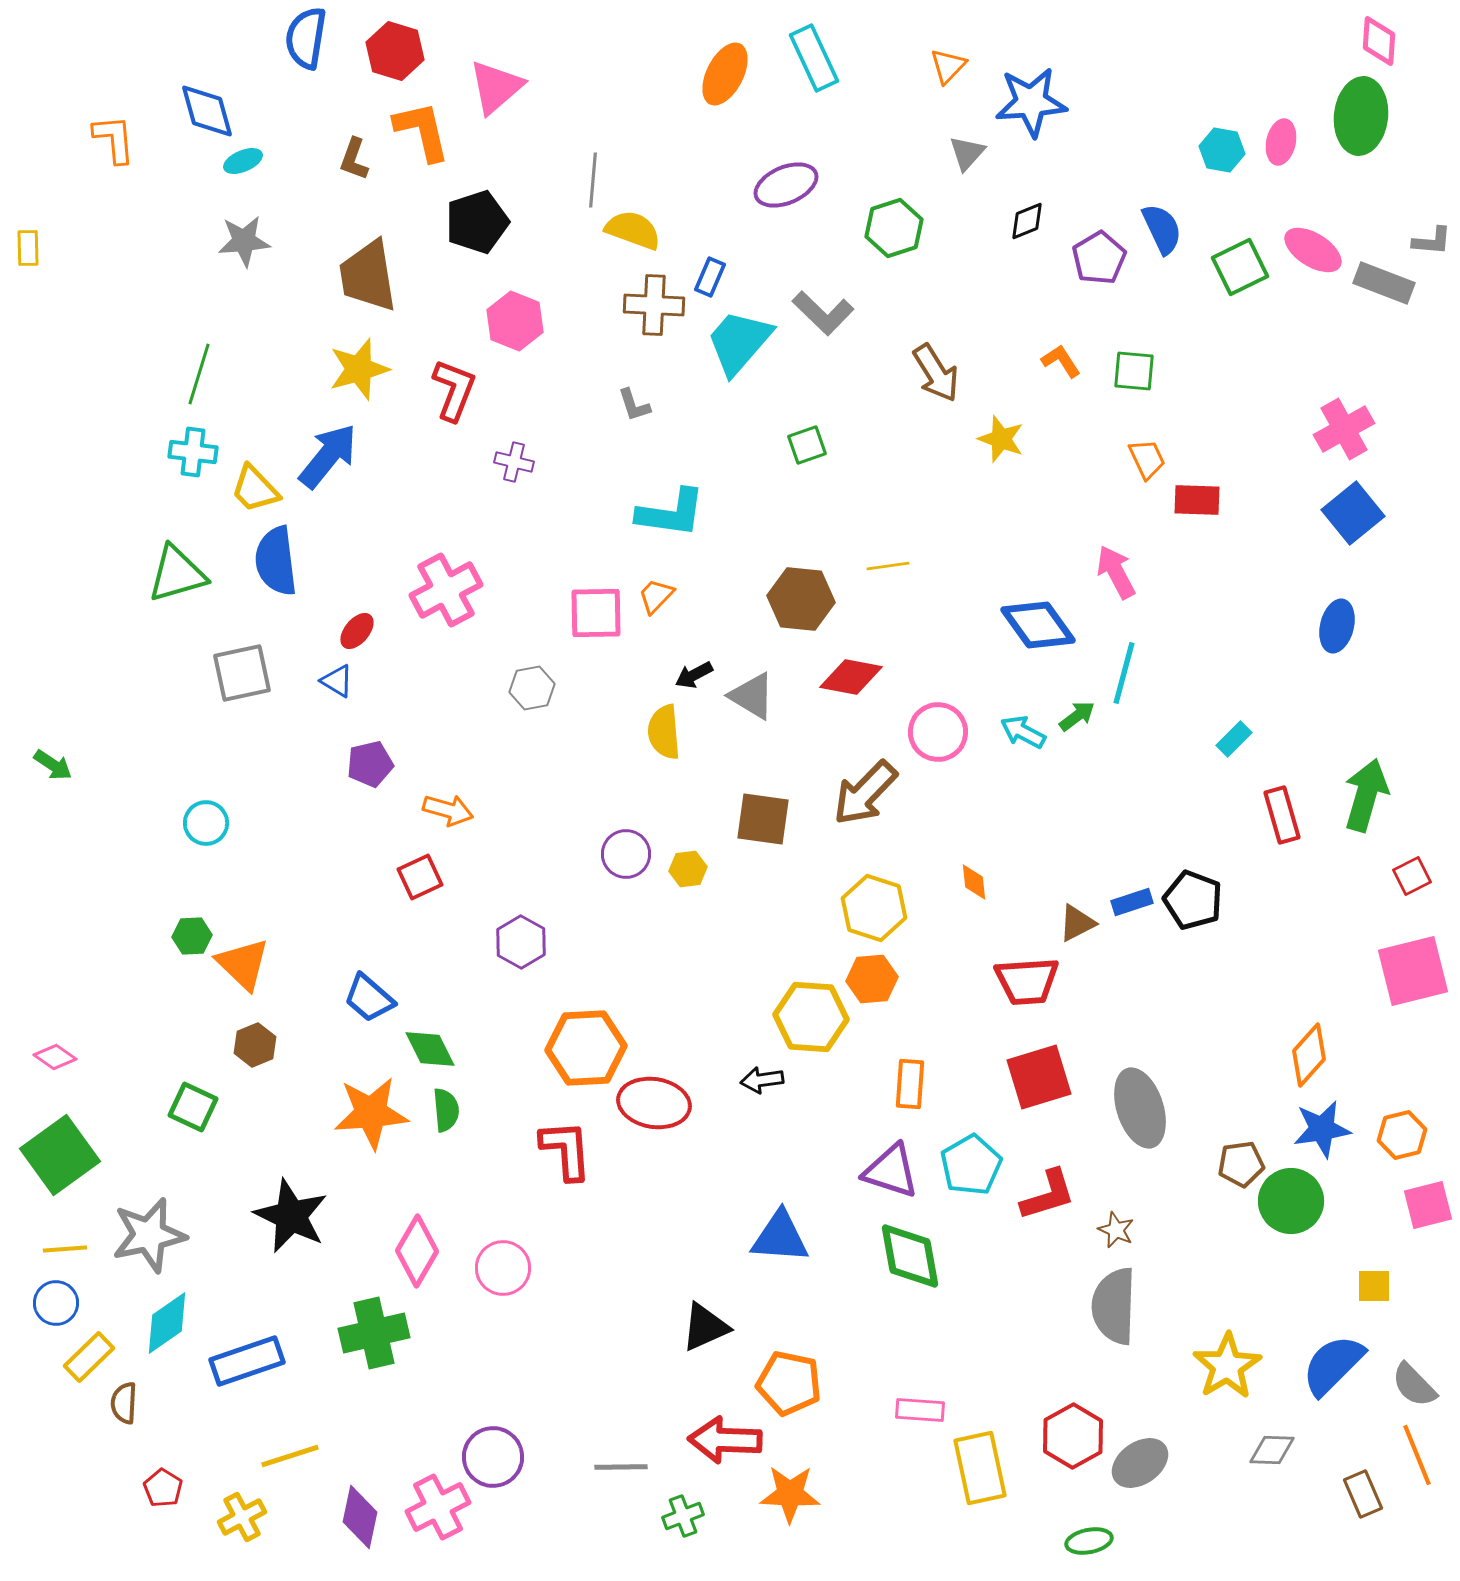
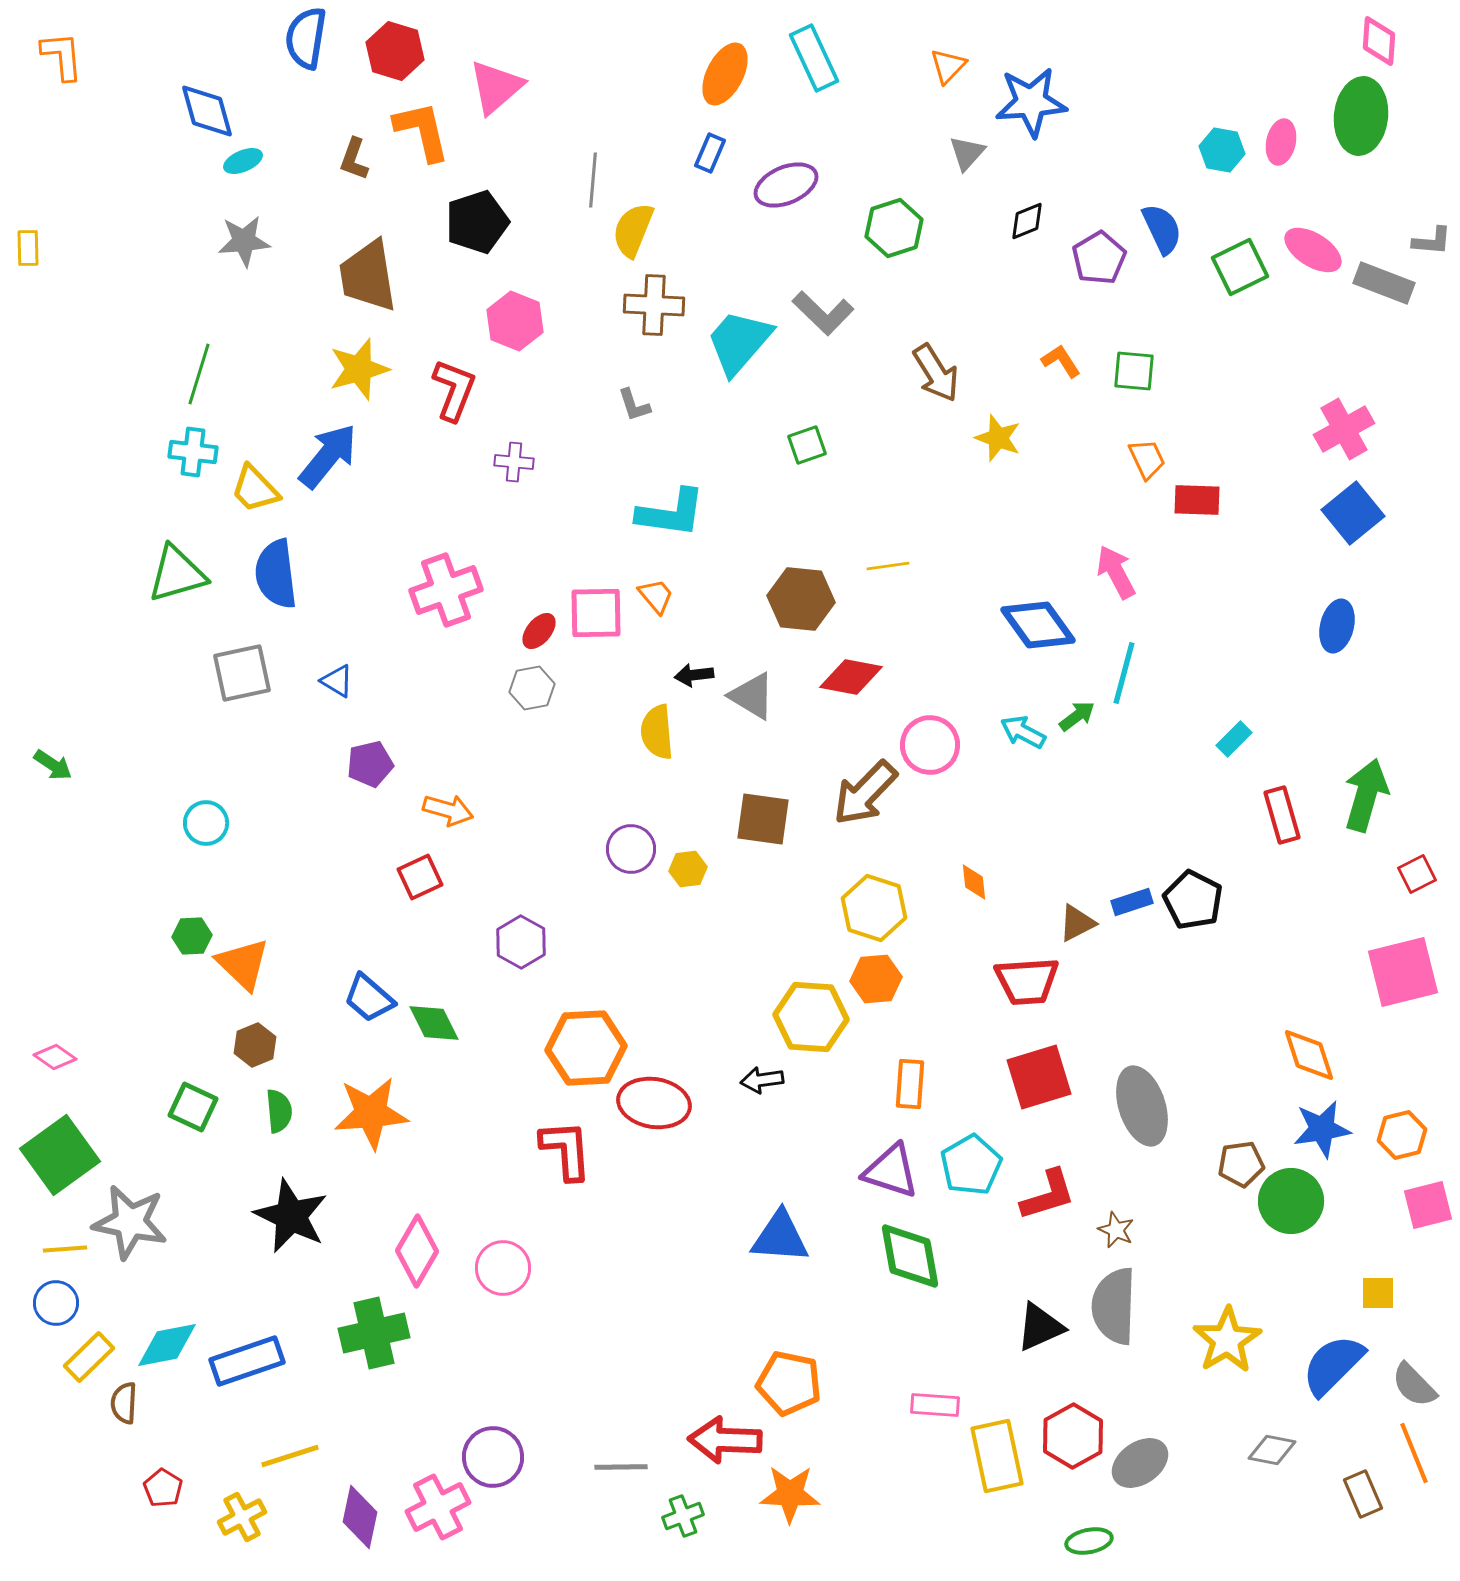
orange L-shape at (114, 139): moved 52 px left, 83 px up
yellow semicircle at (633, 230): rotated 88 degrees counterclockwise
blue rectangle at (710, 277): moved 124 px up
yellow star at (1001, 439): moved 3 px left, 1 px up
purple cross at (514, 462): rotated 9 degrees counterclockwise
blue semicircle at (276, 561): moved 13 px down
pink cross at (446, 590): rotated 8 degrees clockwise
orange trapezoid at (656, 596): rotated 96 degrees clockwise
red ellipse at (357, 631): moved 182 px right
black arrow at (694, 675): rotated 21 degrees clockwise
yellow semicircle at (664, 732): moved 7 px left
pink circle at (938, 732): moved 8 px left, 13 px down
purple circle at (626, 854): moved 5 px right, 5 px up
red square at (1412, 876): moved 5 px right, 2 px up
black pentagon at (1193, 900): rotated 6 degrees clockwise
pink square at (1413, 971): moved 10 px left, 1 px down
orange hexagon at (872, 979): moved 4 px right
green diamond at (430, 1049): moved 4 px right, 26 px up
orange diamond at (1309, 1055): rotated 60 degrees counterclockwise
gray ellipse at (1140, 1108): moved 2 px right, 2 px up
green semicircle at (446, 1110): moved 167 px left, 1 px down
gray star at (149, 1235): moved 19 px left, 13 px up; rotated 24 degrees clockwise
yellow square at (1374, 1286): moved 4 px right, 7 px down
cyan diamond at (167, 1323): moved 22 px down; rotated 24 degrees clockwise
black triangle at (705, 1327): moved 335 px right
yellow star at (1227, 1366): moved 26 px up
pink rectangle at (920, 1410): moved 15 px right, 5 px up
gray diamond at (1272, 1450): rotated 9 degrees clockwise
orange line at (1417, 1455): moved 3 px left, 2 px up
yellow rectangle at (980, 1468): moved 17 px right, 12 px up
